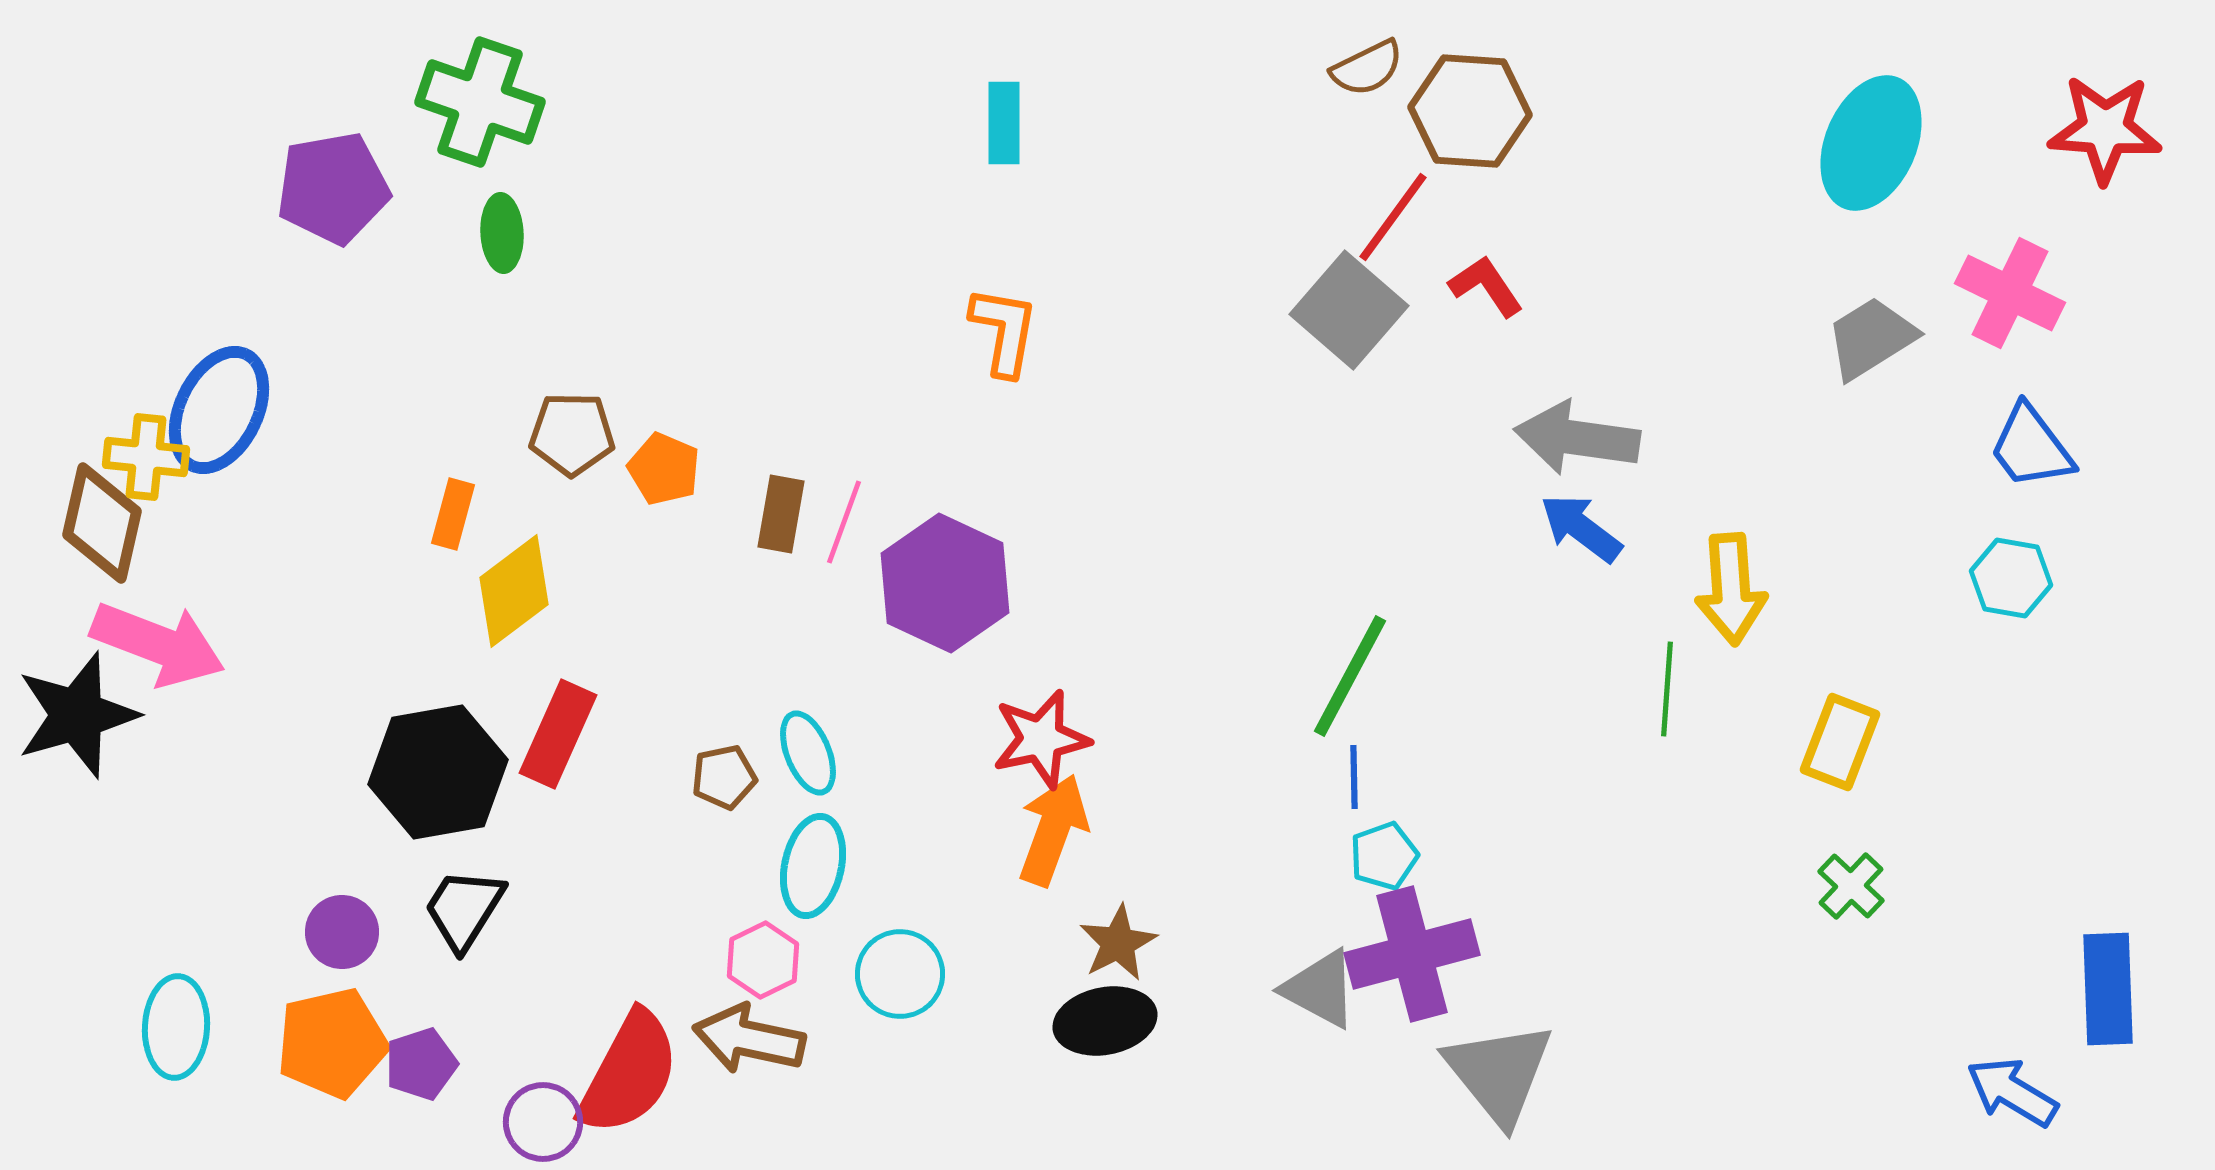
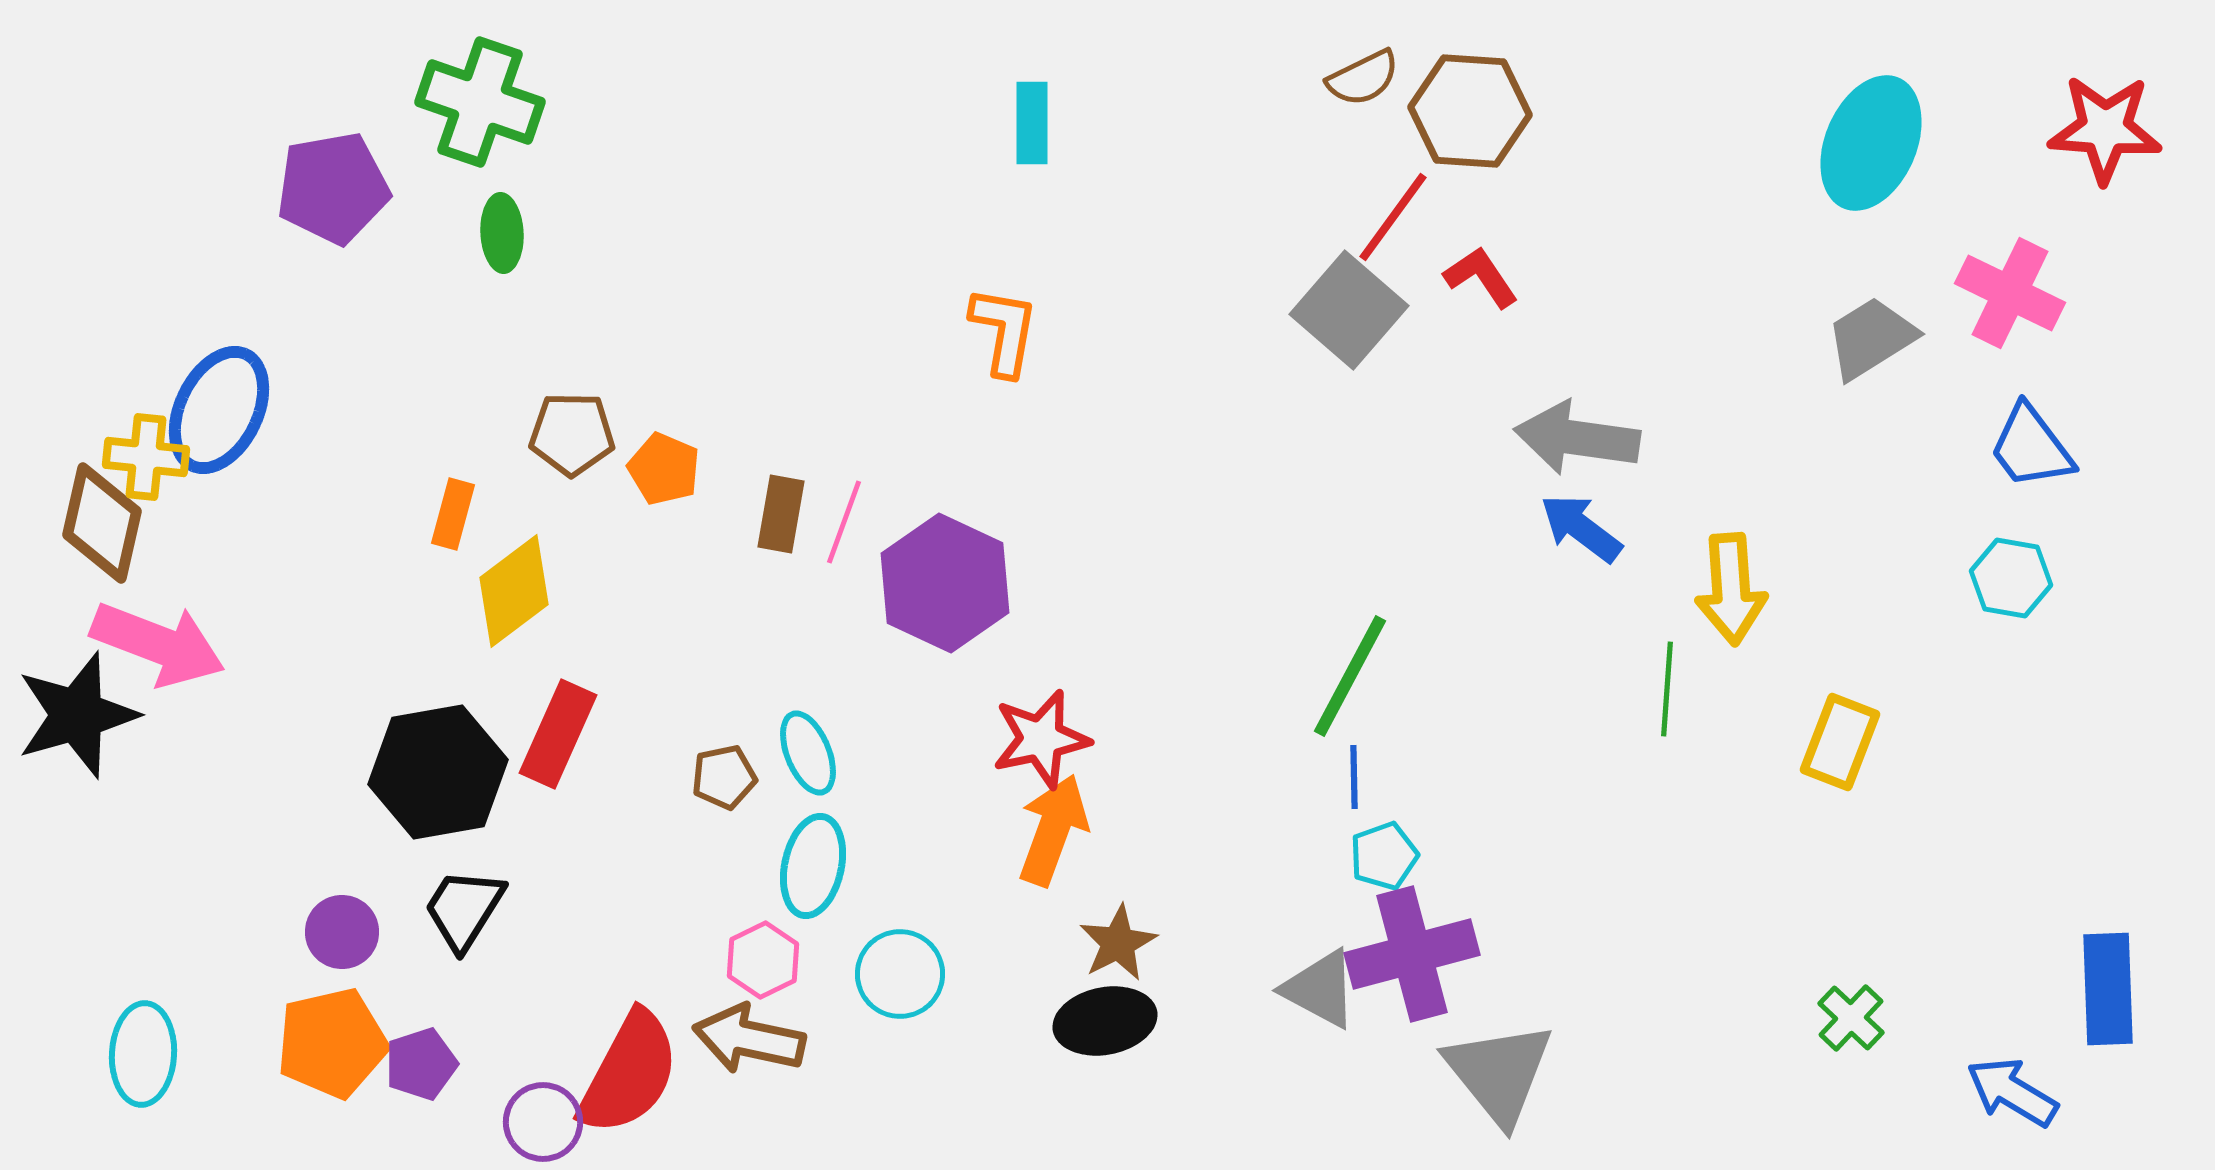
brown semicircle at (1367, 68): moved 4 px left, 10 px down
cyan rectangle at (1004, 123): moved 28 px right
red L-shape at (1486, 286): moved 5 px left, 9 px up
green cross at (1851, 886): moved 132 px down
cyan ellipse at (176, 1027): moved 33 px left, 27 px down
